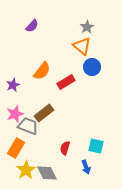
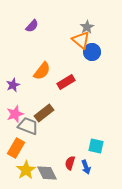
orange triangle: moved 1 px left, 6 px up
blue circle: moved 15 px up
red semicircle: moved 5 px right, 15 px down
